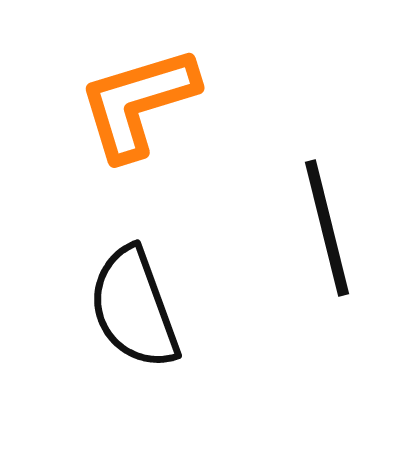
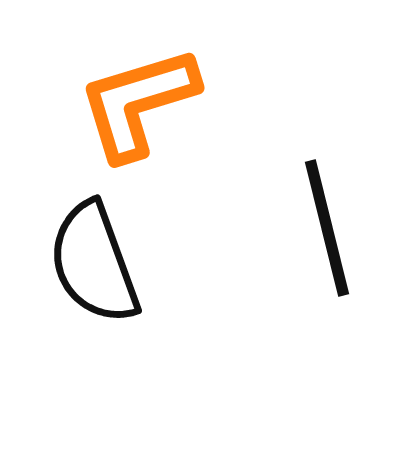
black semicircle: moved 40 px left, 45 px up
